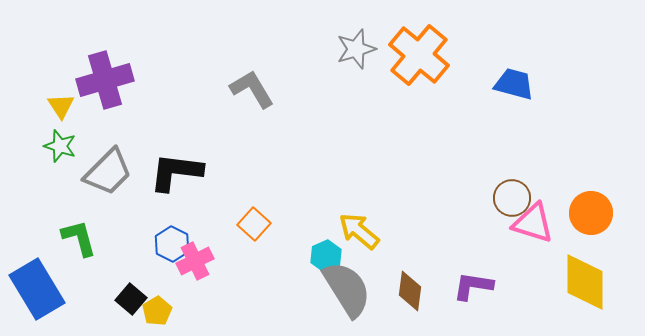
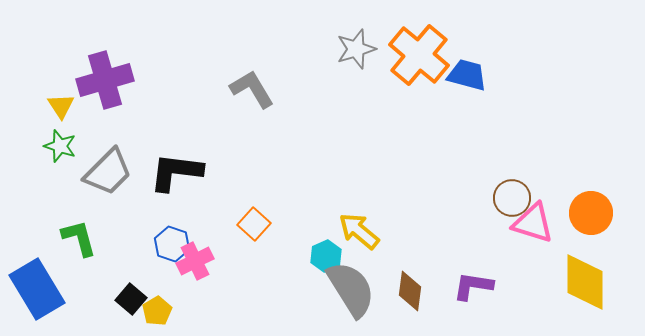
blue trapezoid: moved 47 px left, 9 px up
blue hexagon: rotated 8 degrees counterclockwise
gray semicircle: moved 4 px right
